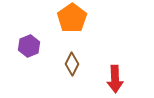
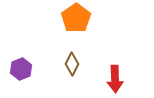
orange pentagon: moved 4 px right
purple hexagon: moved 8 px left, 23 px down
